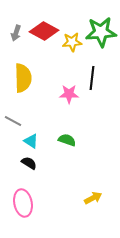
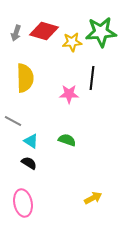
red diamond: rotated 12 degrees counterclockwise
yellow semicircle: moved 2 px right
